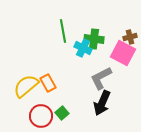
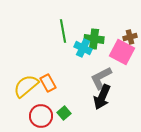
pink square: moved 1 px left, 1 px up
black arrow: moved 6 px up
green square: moved 2 px right
